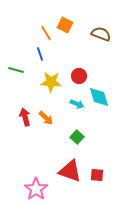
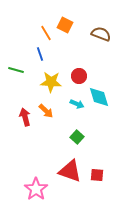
orange arrow: moved 7 px up
